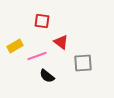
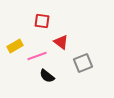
gray square: rotated 18 degrees counterclockwise
